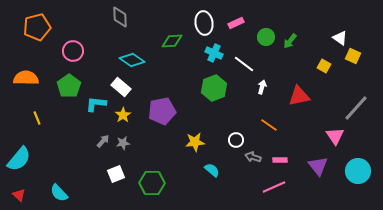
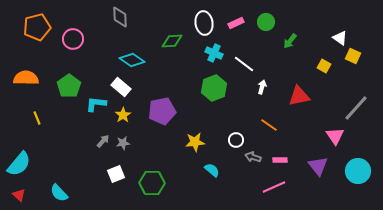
green circle at (266, 37): moved 15 px up
pink circle at (73, 51): moved 12 px up
cyan semicircle at (19, 159): moved 5 px down
